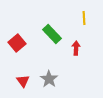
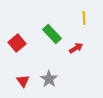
red arrow: rotated 56 degrees clockwise
